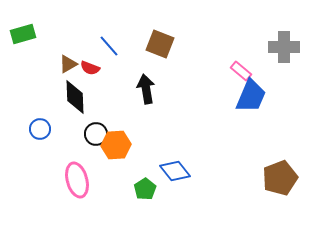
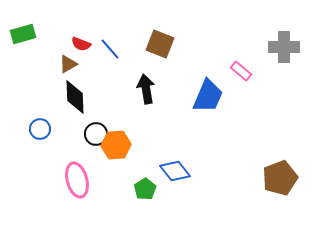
blue line: moved 1 px right, 3 px down
red semicircle: moved 9 px left, 24 px up
blue trapezoid: moved 43 px left
